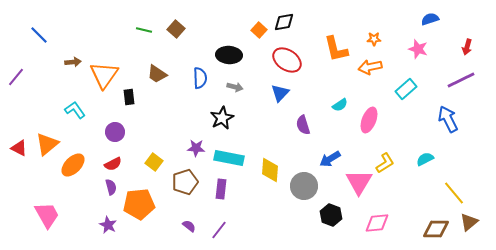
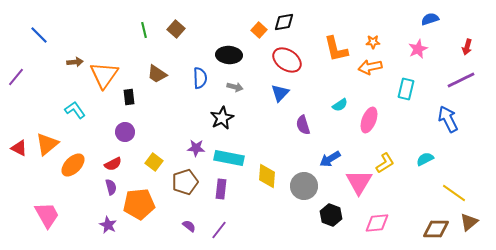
green line at (144, 30): rotated 63 degrees clockwise
orange star at (374, 39): moved 1 px left, 3 px down
pink star at (418, 49): rotated 30 degrees clockwise
brown arrow at (73, 62): moved 2 px right
cyan rectangle at (406, 89): rotated 35 degrees counterclockwise
purple circle at (115, 132): moved 10 px right
yellow diamond at (270, 170): moved 3 px left, 6 px down
yellow line at (454, 193): rotated 15 degrees counterclockwise
